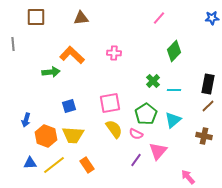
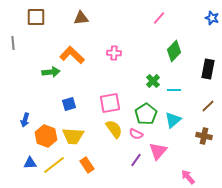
blue star: rotated 24 degrees clockwise
gray line: moved 1 px up
black rectangle: moved 15 px up
blue square: moved 2 px up
blue arrow: moved 1 px left
yellow trapezoid: moved 1 px down
